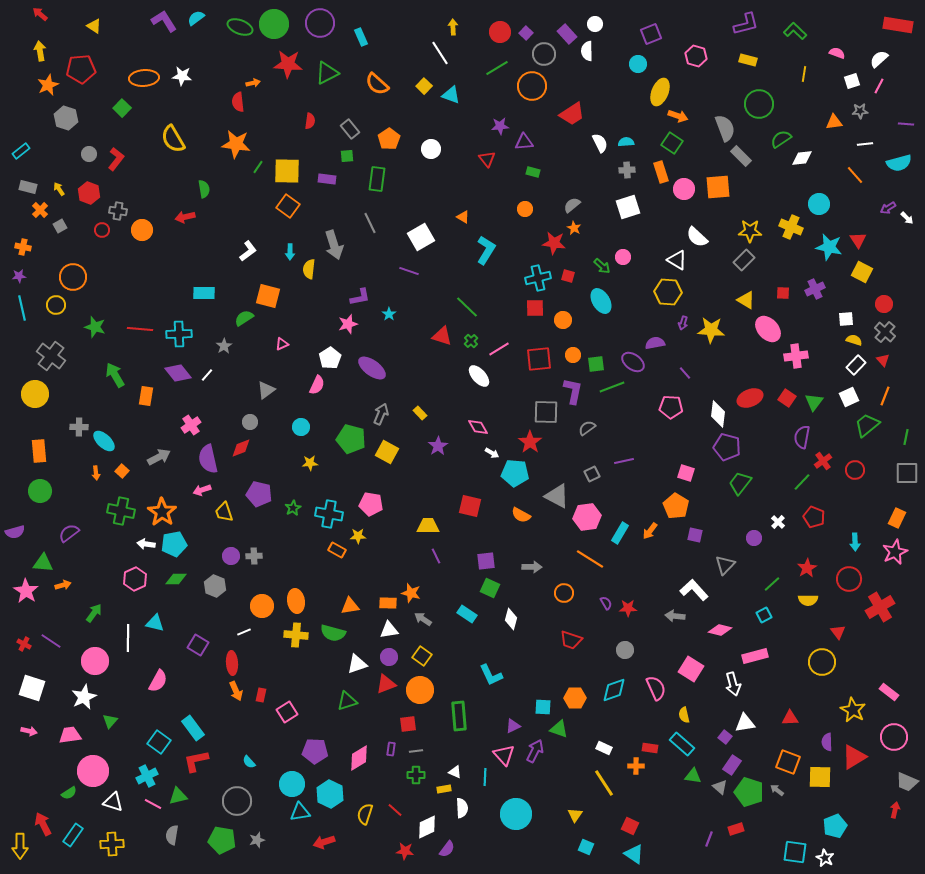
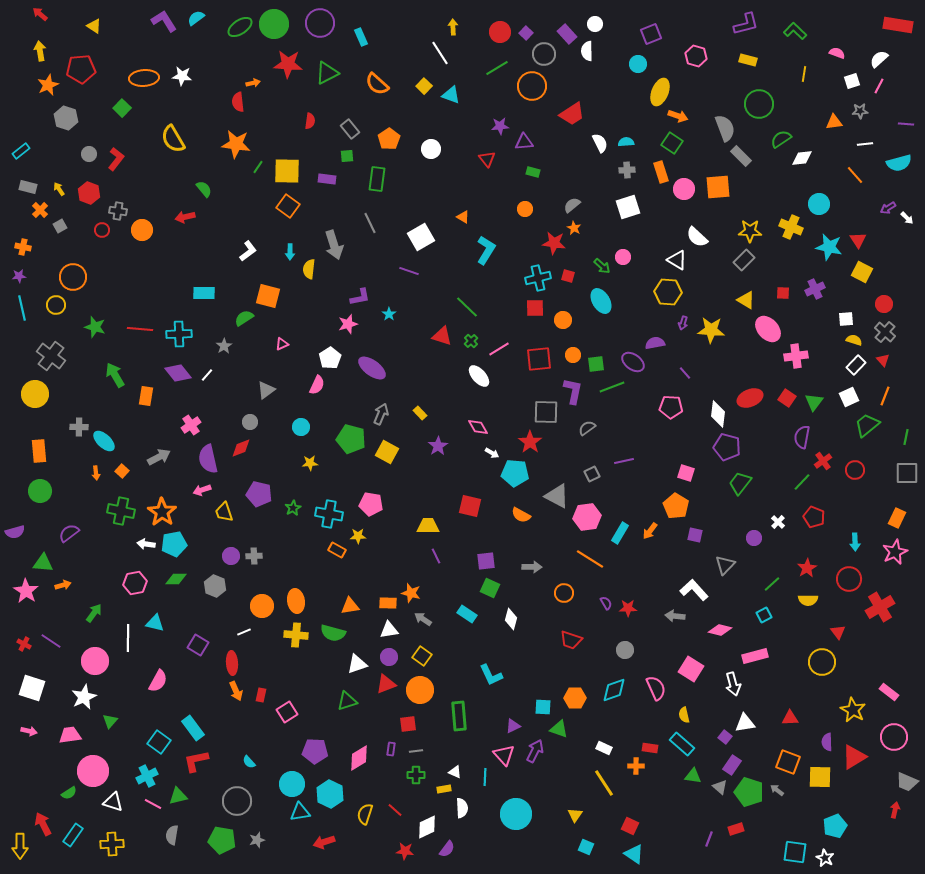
green ellipse at (240, 27): rotated 55 degrees counterclockwise
green semicircle at (204, 189): rotated 30 degrees counterclockwise
pink hexagon at (135, 579): moved 4 px down; rotated 15 degrees clockwise
